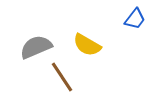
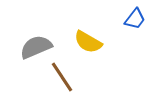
yellow semicircle: moved 1 px right, 3 px up
